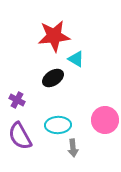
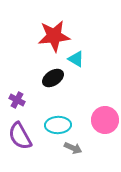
gray arrow: rotated 60 degrees counterclockwise
